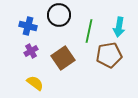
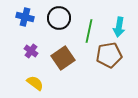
black circle: moved 3 px down
blue cross: moved 3 px left, 9 px up
purple cross: rotated 24 degrees counterclockwise
